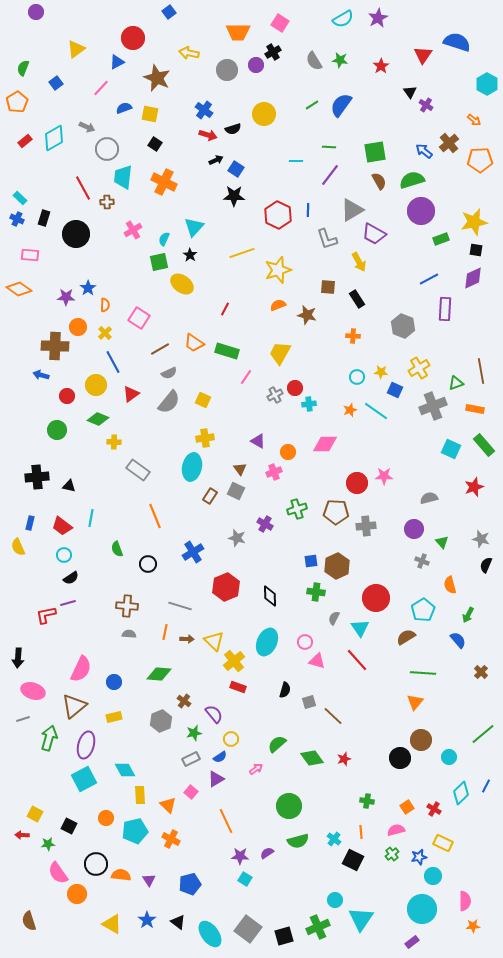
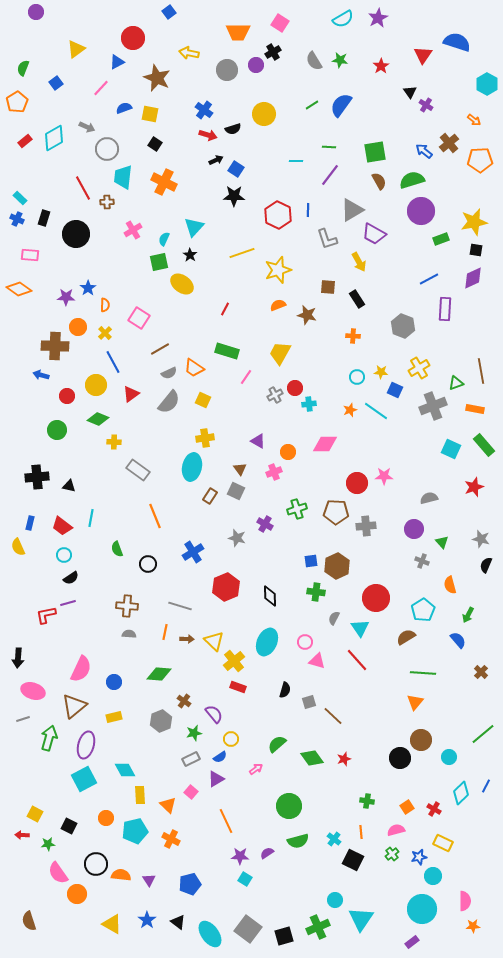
orange trapezoid at (194, 343): moved 25 px down
